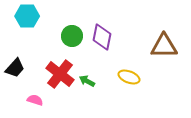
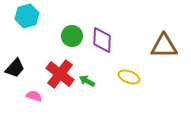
cyan hexagon: rotated 15 degrees counterclockwise
purple diamond: moved 3 px down; rotated 8 degrees counterclockwise
pink semicircle: moved 1 px left, 4 px up
